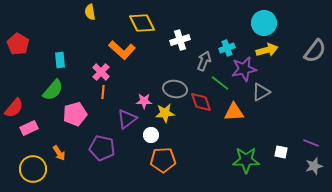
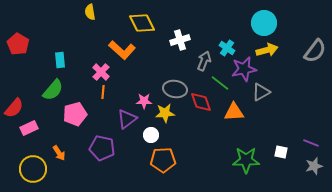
cyan cross: rotated 35 degrees counterclockwise
